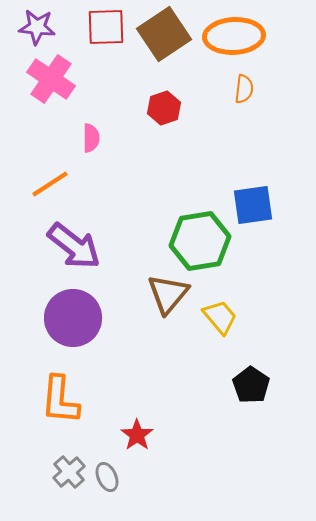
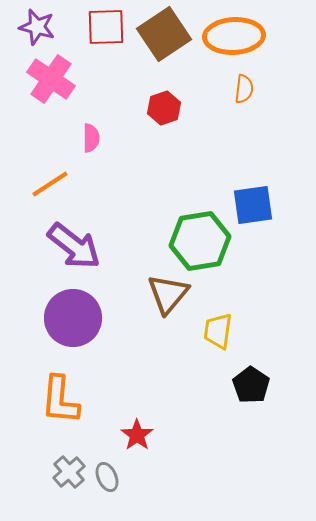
purple star: rotated 9 degrees clockwise
yellow trapezoid: moved 2 px left, 14 px down; rotated 132 degrees counterclockwise
